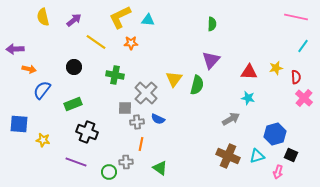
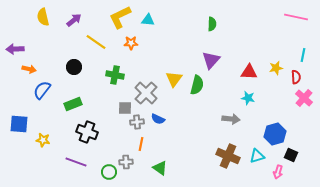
cyan line at (303, 46): moved 9 px down; rotated 24 degrees counterclockwise
gray arrow at (231, 119): rotated 36 degrees clockwise
